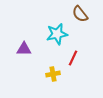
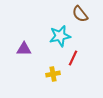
cyan star: moved 3 px right, 2 px down
